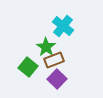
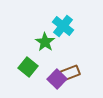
green star: moved 1 px left, 5 px up
brown rectangle: moved 16 px right, 13 px down
